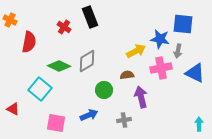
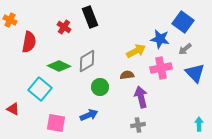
blue square: moved 2 px up; rotated 30 degrees clockwise
gray arrow: moved 7 px right, 2 px up; rotated 40 degrees clockwise
blue triangle: rotated 20 degrees clockwise
green circle: moved 4 px left, 3 px up
gray cross: moved 14 px right, 5 px down
